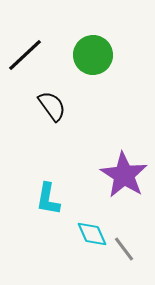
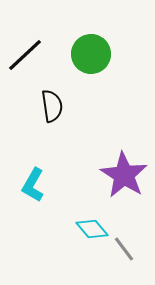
green circle: moved 2 px left, 1 px up
black semicircle: rotated 28 degrees clockwise
cyan L-shape: moved 15 px left, 14 px up; rotated 20 degrees clockwise
cyan diamond: moved 5 px up; rotated 16 degrees counterclockwise
